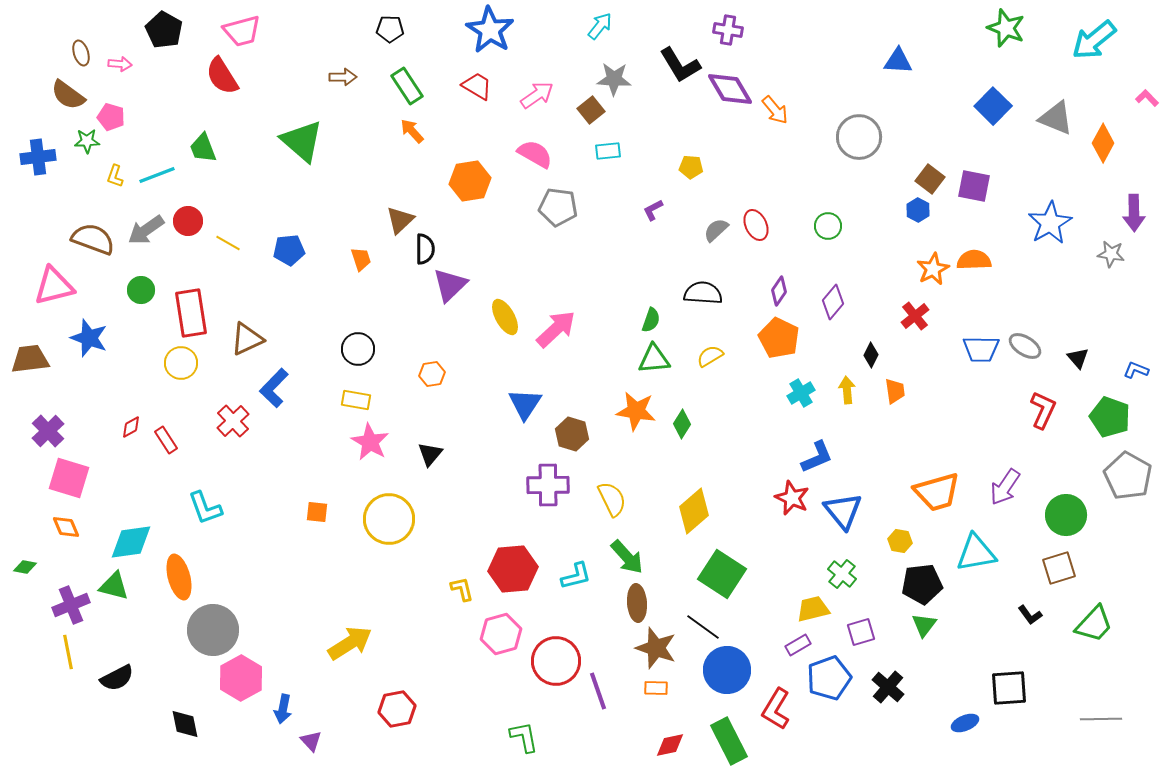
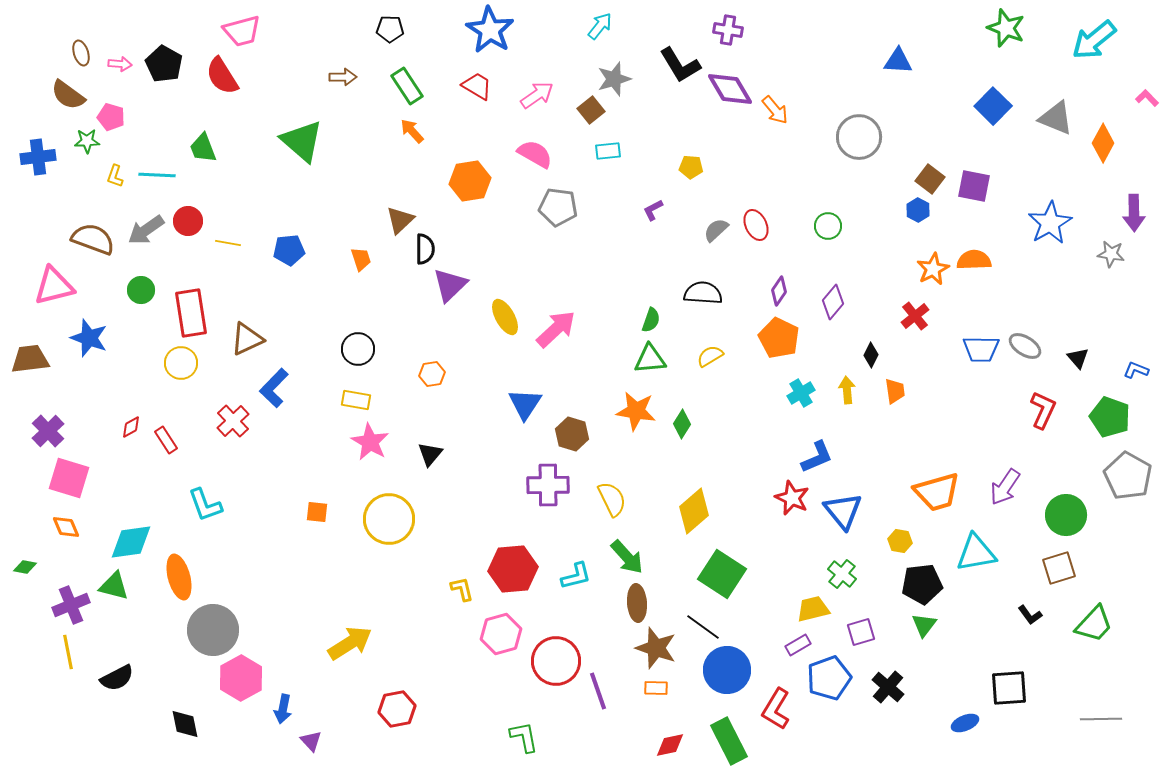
black pentagon at (164, 30): moved 34 px down
gray star at (614, 79): rotated 20 degrees counterclockwise
cyan line at (157, 175): rotated 24 degrees clockwise
yellow line at (228, 243): rotated 20 degrees counterclockwise
green triangle at (654, 359): moved 4 px left
cyan L-shape at (205, 508): moved 3 px up
